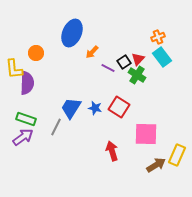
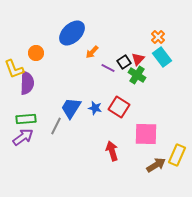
blue ellipse: rotated 24 degrees clockwise
orange cross: rotated 24 degrees counterclockwise
yellow L-shape: rotated 15 degrees counterclockwise
green rectangle: rotated 24 degrees counterclockwise
gray line: moved 1 px up
